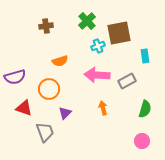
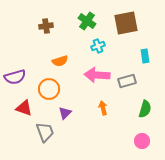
green cross: rotated 12 degrees counterclockwise
brown square: moved 7 px right, 10 px up
gray rectangle: rotated 12 degrees clockwise
